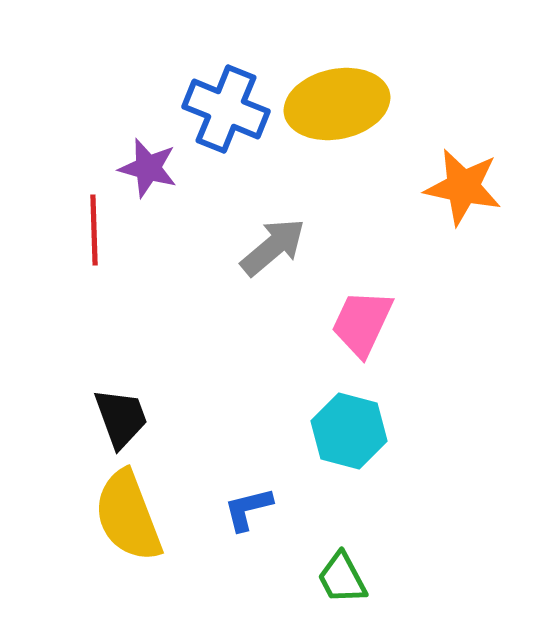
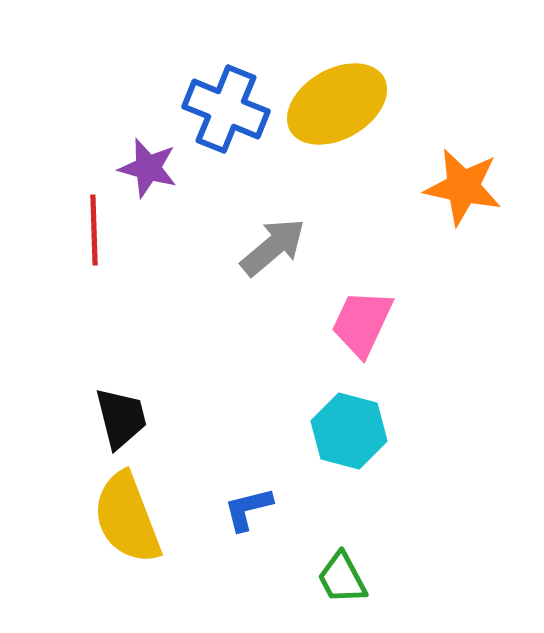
yellow ellipse: rotated 18 degrees counterclockwise
black trapezoid: rotated 6 degrees clockwise
yellow semicircle: moved 1 px left, 2 px down
